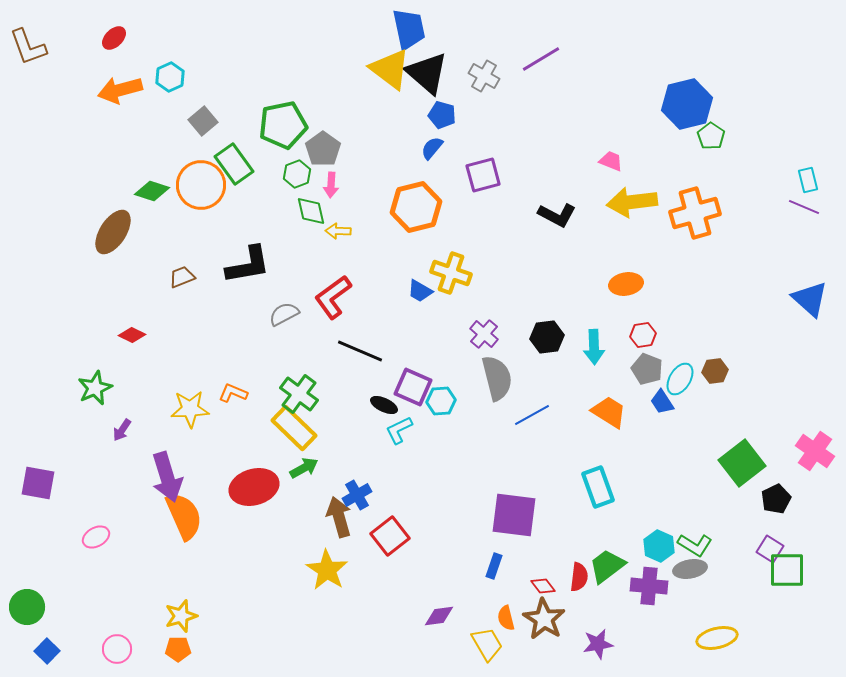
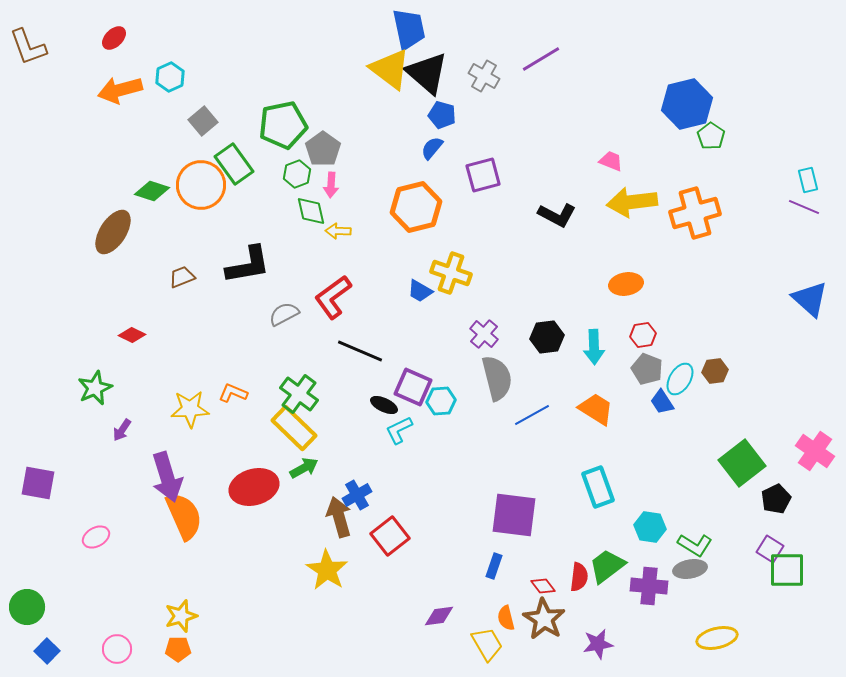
orange trapezoid at (609, 412): moved 13 px left, 3 px up
cyan hexagon at (659, 546): moved 9 px left, 19 px up; rotated 16 degrees counterclockwise
